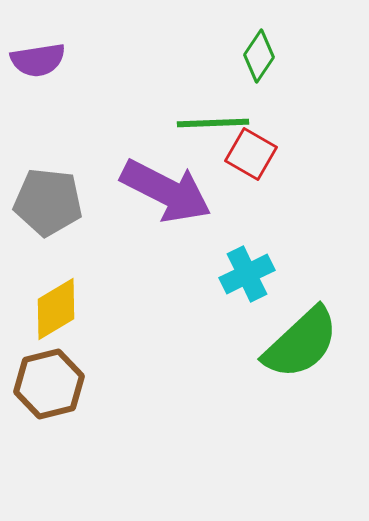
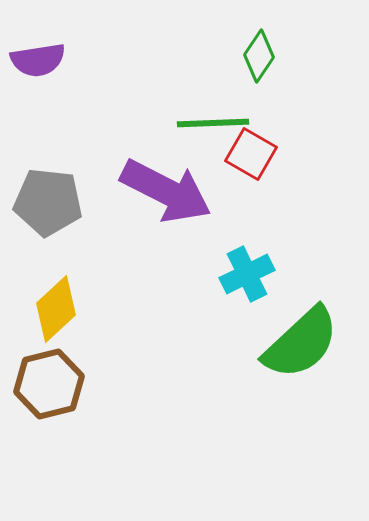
yellow diamond: rotated 12 degrees counterclockwise
